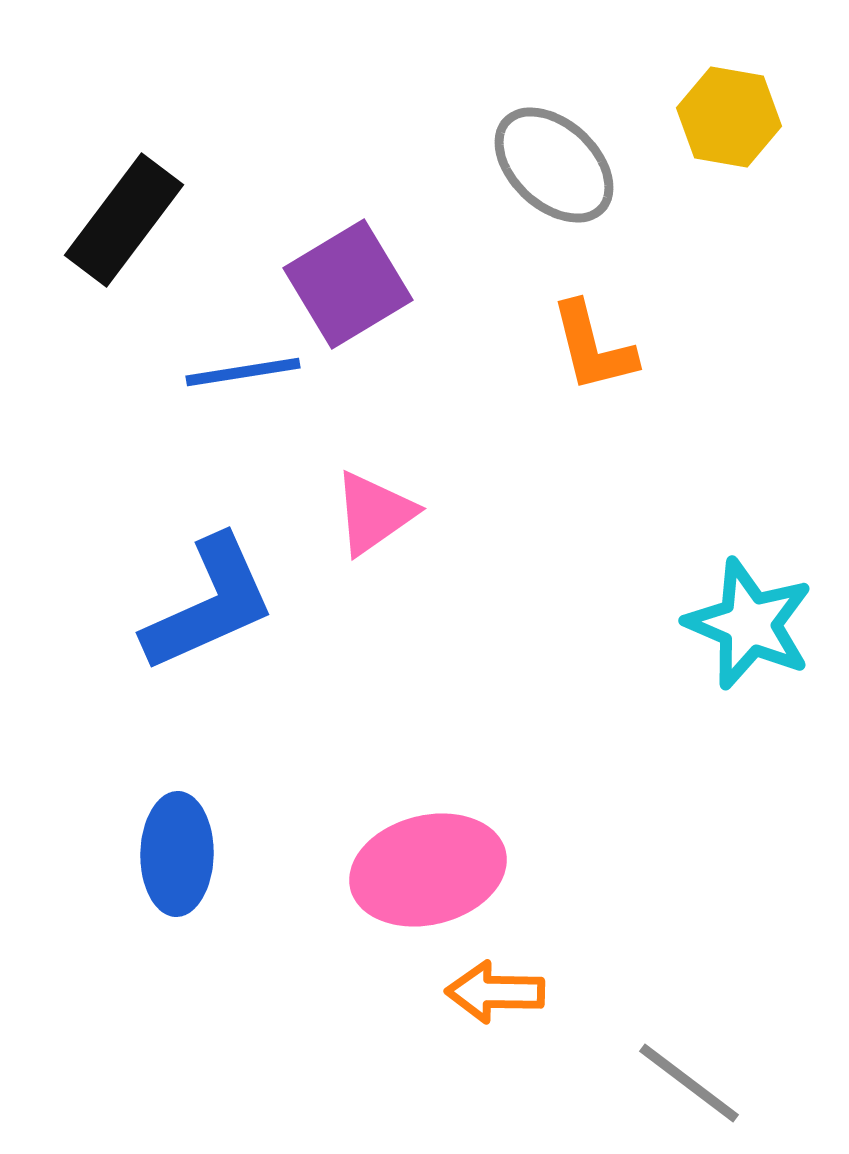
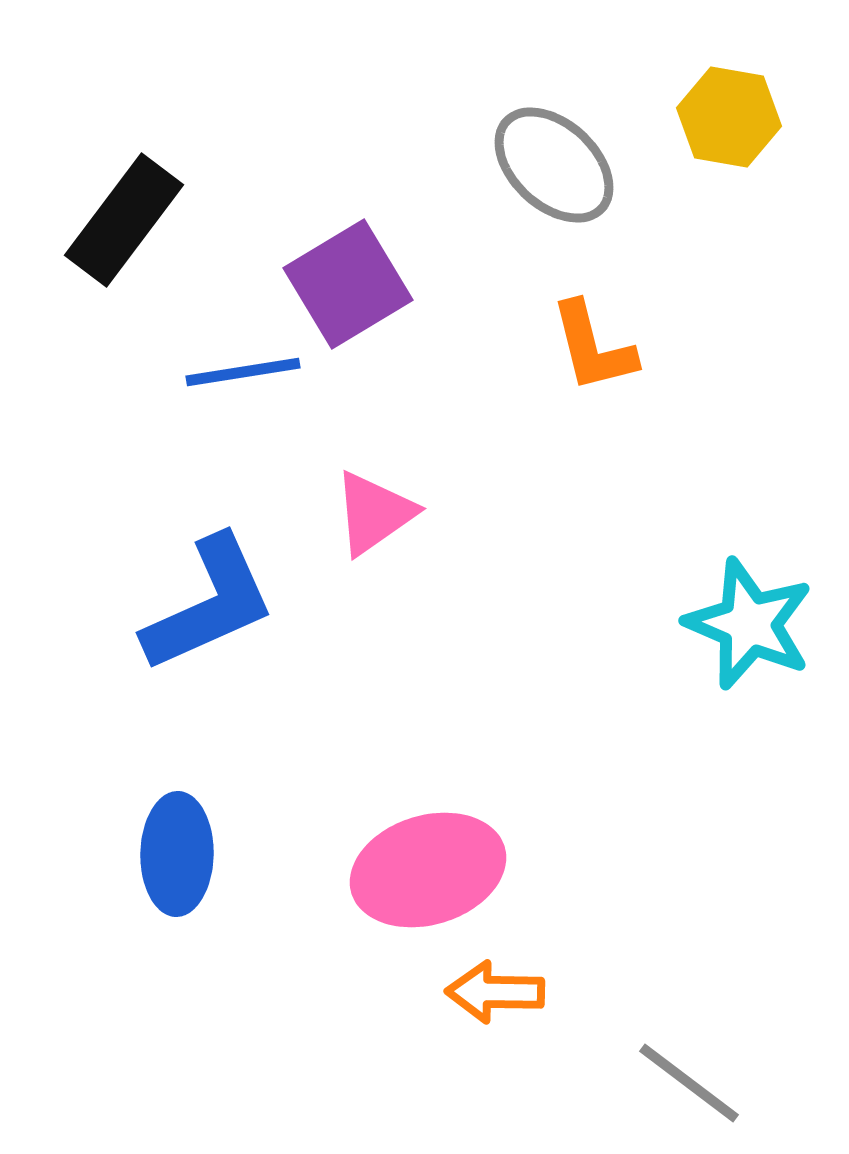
pink ellipse: rotated 3 degrees counterclockwise
